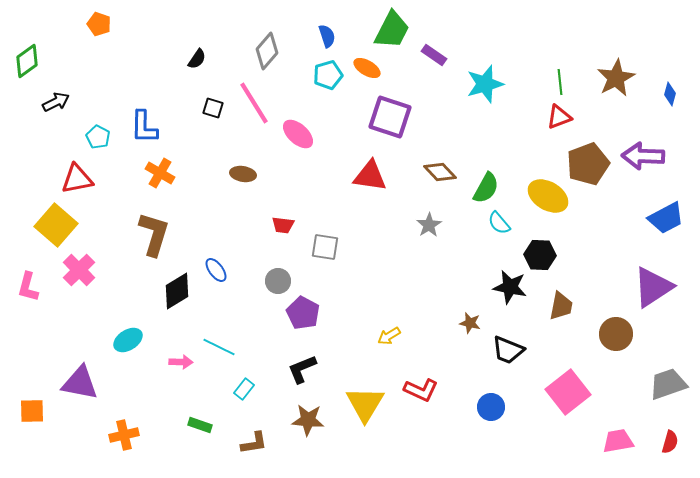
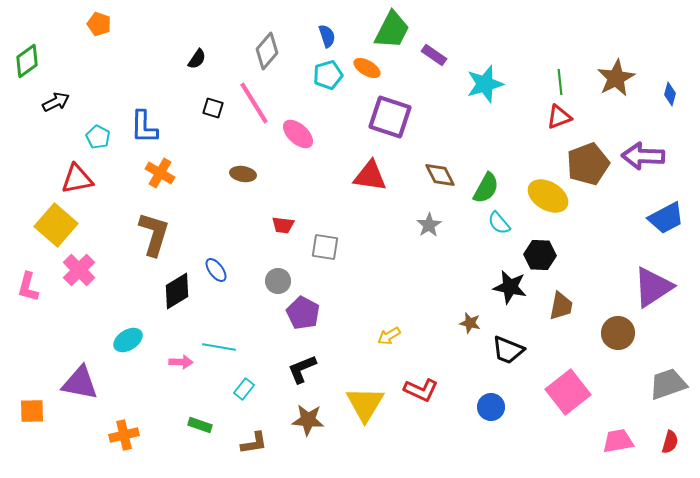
brown diamond at (440, 172): moved 3 px down; rotated 16 degrees clockwise
brown circle at (616, 334): moved 2 px right, 1 px up
cyan line at (219, 347): rotated 16 degrees counterclockwise
